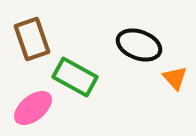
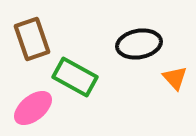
black ellipse: moved 1 px up; rotated 30 degrees counterclockwise
